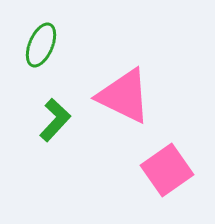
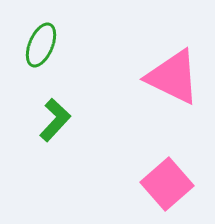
pink triangle: moved 49 px right, 19 px up
pink square: moved 14 px down; rotated 6 degrees counterclockwise
